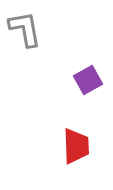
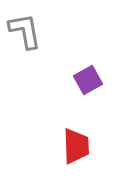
gray L-shape: moved 2 px down
